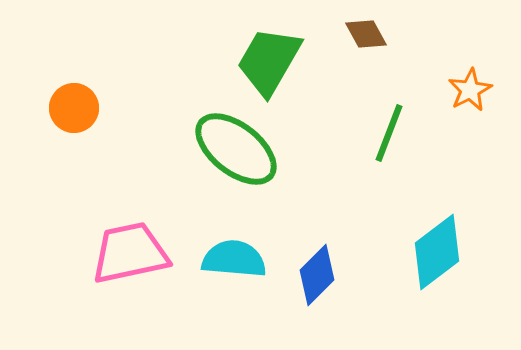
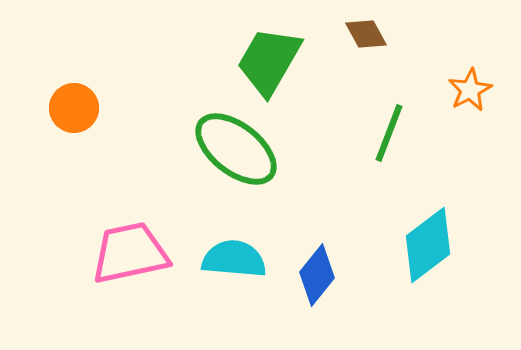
cyan diamond: moved 9 px left, 7 px up
blue diamond: rotated 6 degrees counterclockwise
